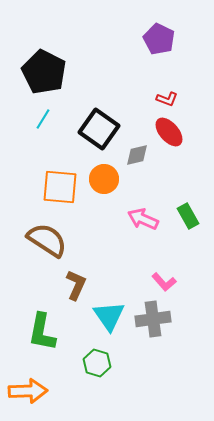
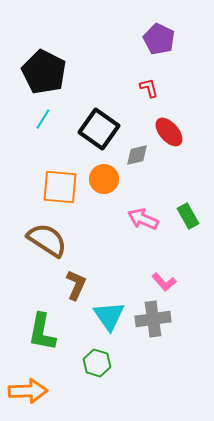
red L-shape: moved 18 px left, 11 px up; rotated 125 degrees counterclockwise
